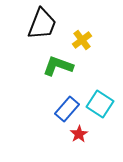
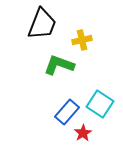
yellow cross: rotated 24 degrees clockwise
green L-shape: moved 1 px right, 1 px up
blue rectangle: moved 3 px down
red star: moved 4 px right, 1 px up
